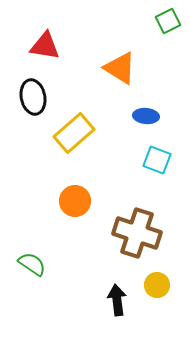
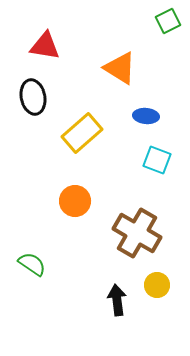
yellow rectangle: moved 8 px right
brown cross: rotated 12 degrees clockwise
